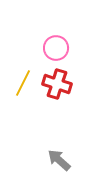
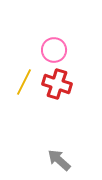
pink circle: moved 2 px left, 2 px down
yellow line: moved 1 px right, 1 px up
